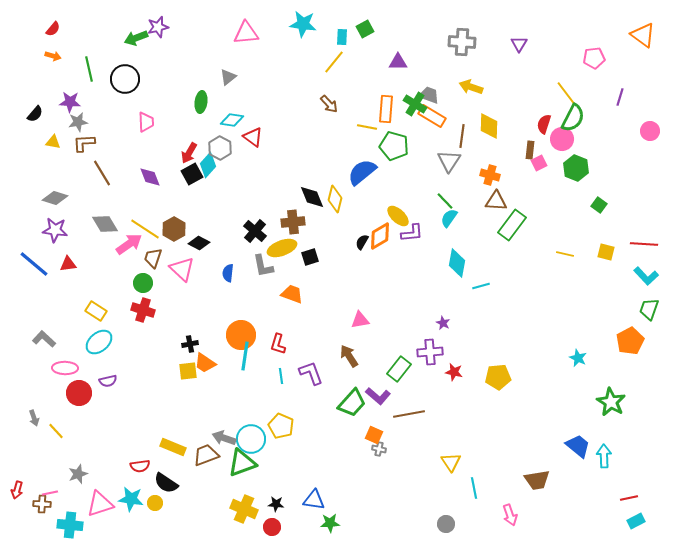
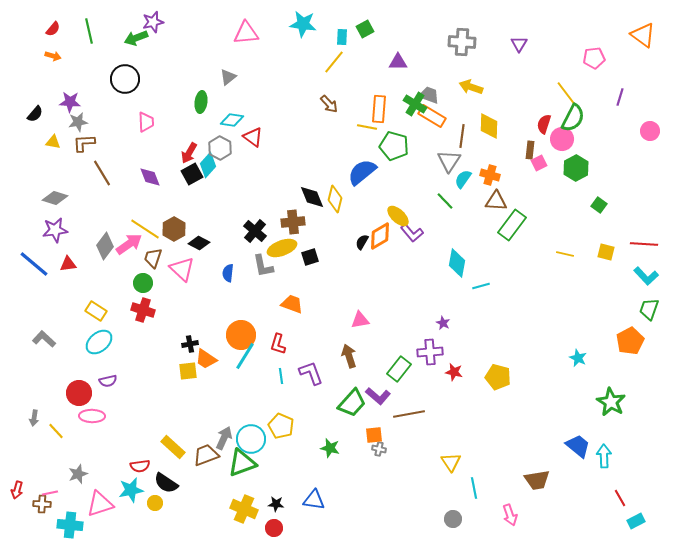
purple star at (158, 27): moved 5 px left, 5 px up
green line at (89, 69): moved 38 px up
orange rectangle at (386, 109): moved 7 px left
green hexagon at (576, 168): rotated 10 degrees clockwise
cyan semicircle at (449, 218): moved 14 px right, 39 px up
gray diamond at (105, 224): moved 22 px down; rotated 68 degrees clockwise
purple star at (55, 230): rotated 15 degrees counterclockwise
purple L-shape at (412, 233): rotated 55 degrees clockwise
orange trapezoid at (292, 294): moved 10 px down
cyan line at (245, 356): rotated 24 degrees clockwise
brown arrow at (349, 356): rotated 15 degrees clockwise
orange trapezoid at (205, 363): moved 1 px right, 4 px up
pink ellipse at (65, 368): moved 27 px right, 48 px down
yellow pentagon at (498, 377): rotated 20 degrees clockwise
gray arrow at (34, 418): rotated 28 degrees clockwise
orange square at (374, 435): rotated 30 degrees counterclockwise
gray arrow at (224, 438): rotated 95 degrees clockwise
yellow rectangle at (173, 447): rotated 20 degrees clockwise
red line at (629, 498): moved 9 px left; rotated 72 degrees clockwise
cyan star at (131, 499): moved 9 px up; rotated 20 degrees counterclockwise
green star at (330, 523): moved 75 px up; rotated 18 degrees clockwise
gray circle at (446, 524): moved 7 px right, 5 px up
red circle at (272, 527): moved 2 px right, 1 px down
